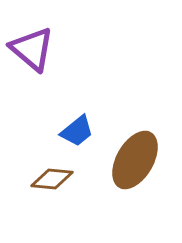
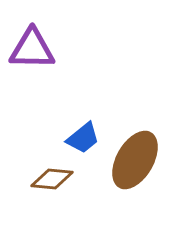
purple triangle: rotated 39 degrees counterclockwise
blue trapezoid: moved 6 px right, 7 px down
